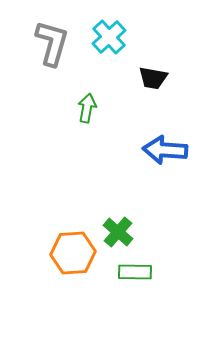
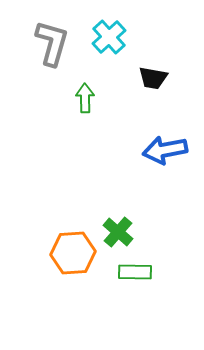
green arrow: moved 2 px left, 10 px up; rotated 12 degrees counterclockwise
blue arrow: rotated 15 degrees counterclockwise
